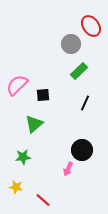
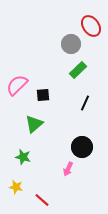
green rectangle: moved 1 px left, 1 px up
black circle: moved 3 px up
green star: rotated 21 degrees clockwise
red line: moved 1 px left
